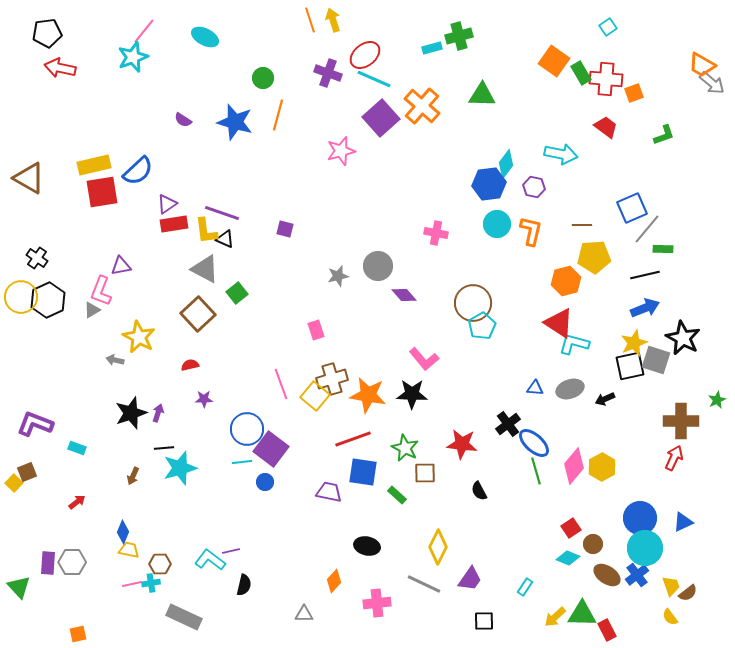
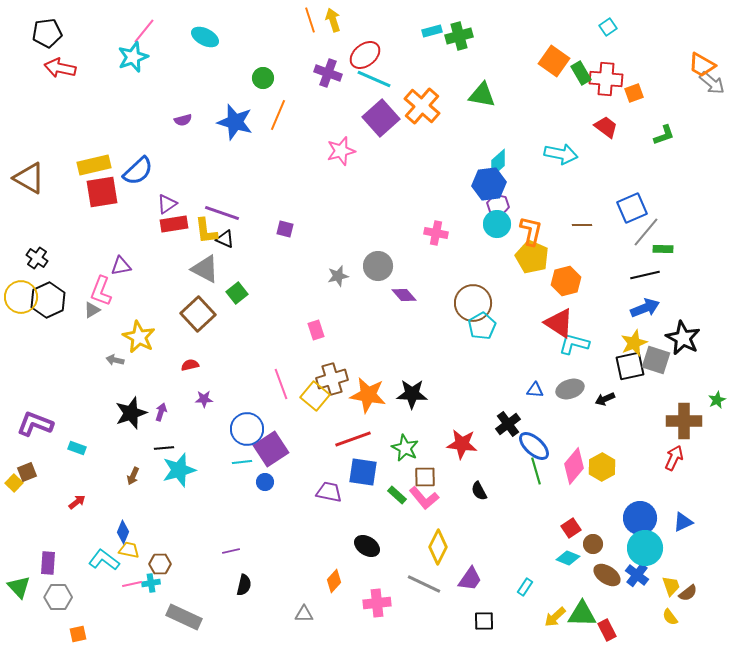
cyan rectangle at (432, 48): moved 17 px up
green triangle at (482, 95): rotated 8 degrees clockwise
orange line at (278, 115): rotated 8 degrees clockwise
purple semicircle at (183, 120): rotated 48 degrees counterclockwise
cyan diamond at (506, 164): moved 8 px left, 1 px up; rotated 12 degrees clockwise
purple hexagon at (534, 187): moved 36 px left, 18 px down
gray line at (647, 229): moved 1 px left, 3 px down
yellow pentagon at (594, 257): moved 62 px left; rotated 28 degrees clockwise
pink L-shape at (424, 359): moved 139 px down
blue triangle at (535, 388): moved 2 px down
purple arrow at (158, 413): moved 3 px right, 1 px up
brown cross at (681, 421): moved 3 px right
blue ellipse at (534, 443): moved 3 px down
purple square at (271, 449): rotated 20 degrees clockwise
cyan star at (180, 468): moved 1 px left, 2 px down
brown square at (425, 473): moved 4 px down
black ellipse at (367, 546): rotated 20 degrees clockwise
cyan L-shape at (210, 560): moved 106 px left
gray hexagon at (72, 562): moved 14 px left, 35 px down
blue cross at (637, 575): rotated 15 degrees counterclockwise
